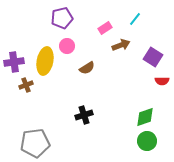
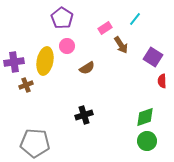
purple pentagon: rotated 25 degrees counterclockwise
brown arrow: rotated 78 degrees clockwise
red semicircle: rotated 88 degrees clockwise
gray pentagon: rotated 12 degrees clockwise
